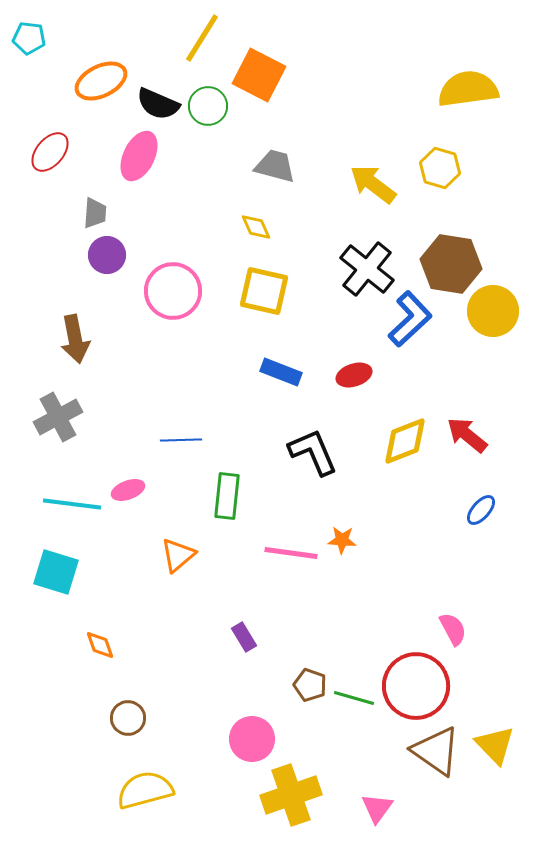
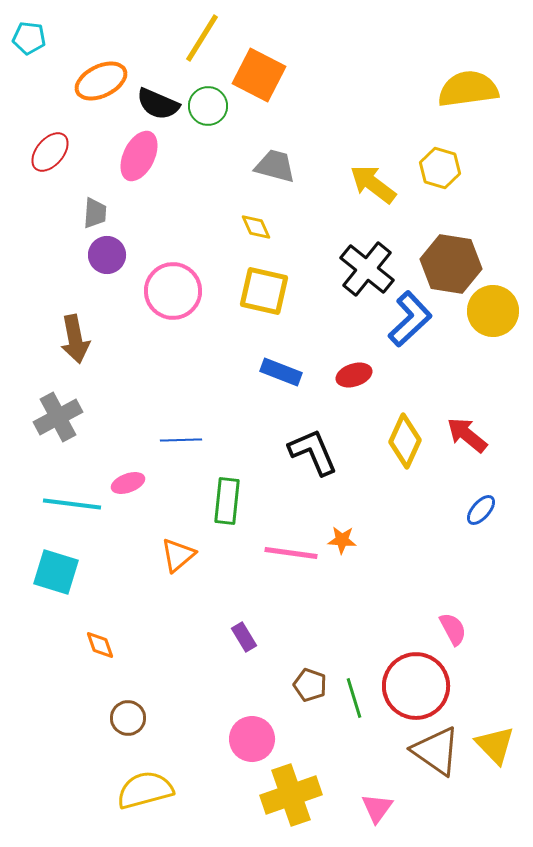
yellow diamond at (405, 441): rotated 44 degrees counterclockwise
pink ellipse at (128, 490): moved 7 px up
green rectangle at (227, 496): moved 5 px down
green line at (354, 698): rotated 57 degrees clockwise
